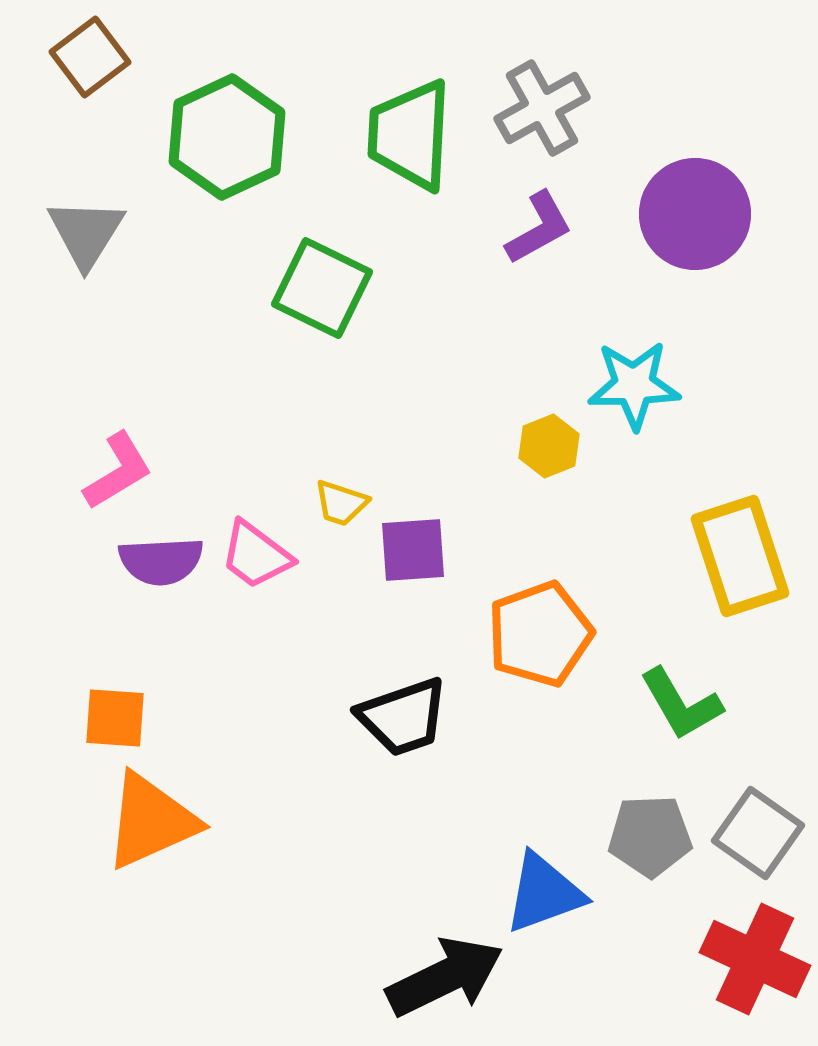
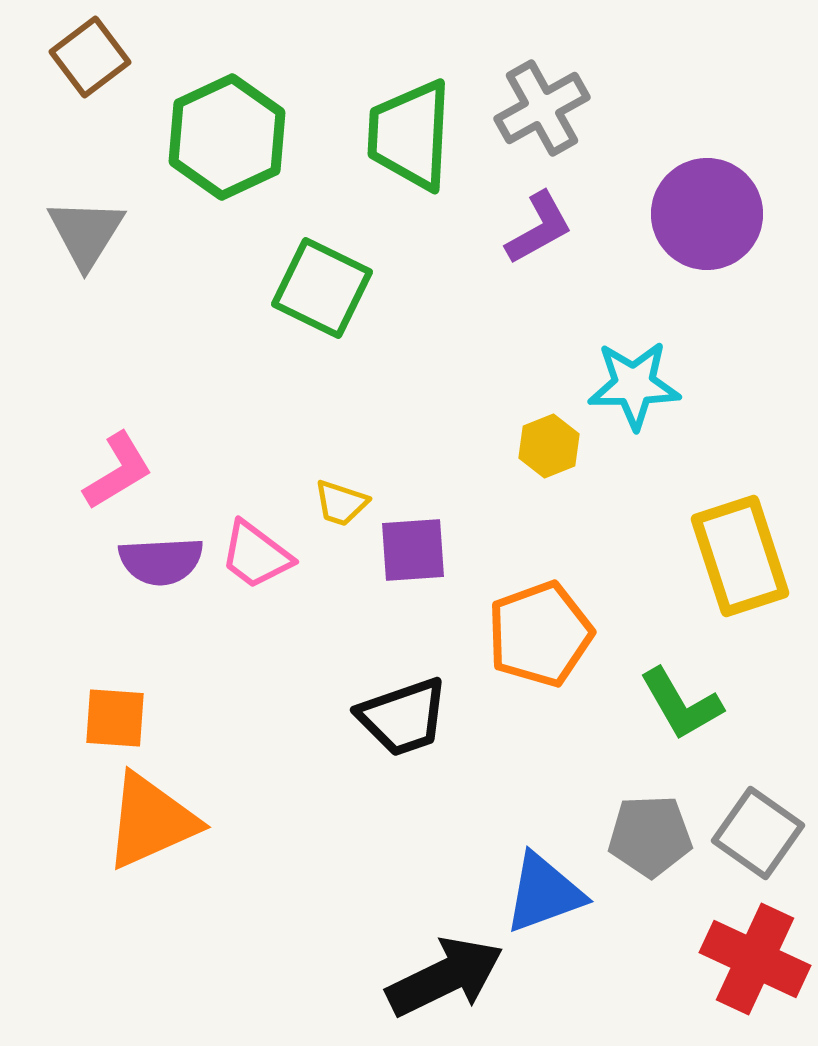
purple circle: moved 12 px right
